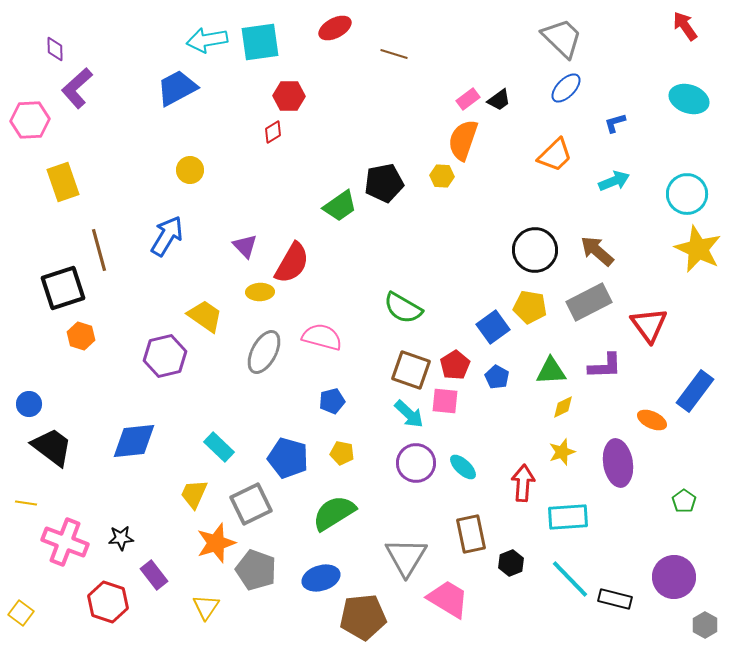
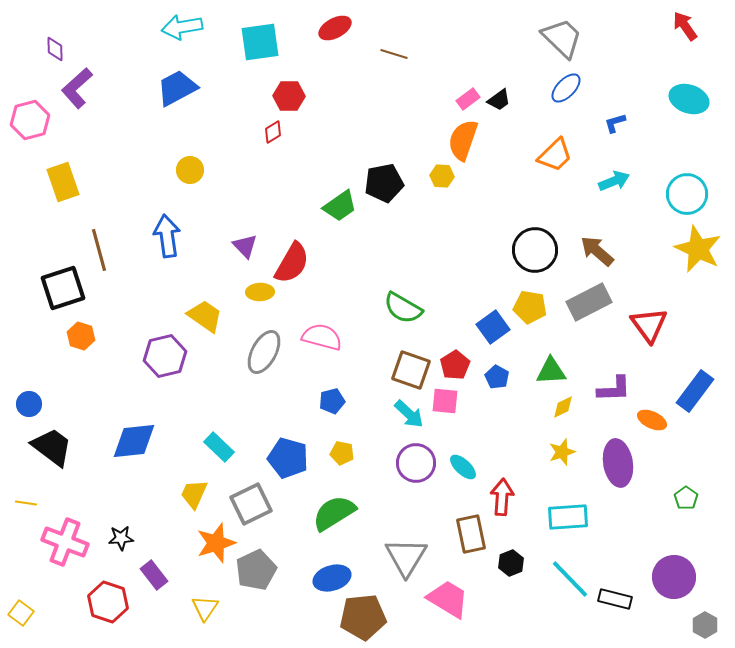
cyan arrow at (207, 40): moved 25 px left, 13 px up
pink hexagon at (30, 120): rotated 12 degrees counterclockwise
blue arrow at (167, 236): rotated 39 degrees counterclockwise
purple L-shape at (605, 366): moved 9 px right, 23 px down
red arrow at (523, 483): moved 21 px left, 14 px down
green pentagon at (684, 501): moved 2 px right, 3 px up
gray pentagon at (256, 570): rotated 27 degrees clockwise
blue ellipse at (321, 578): moved 11 px right
yellow triangle at (206, 607): moved 1 px left, 1 px down
